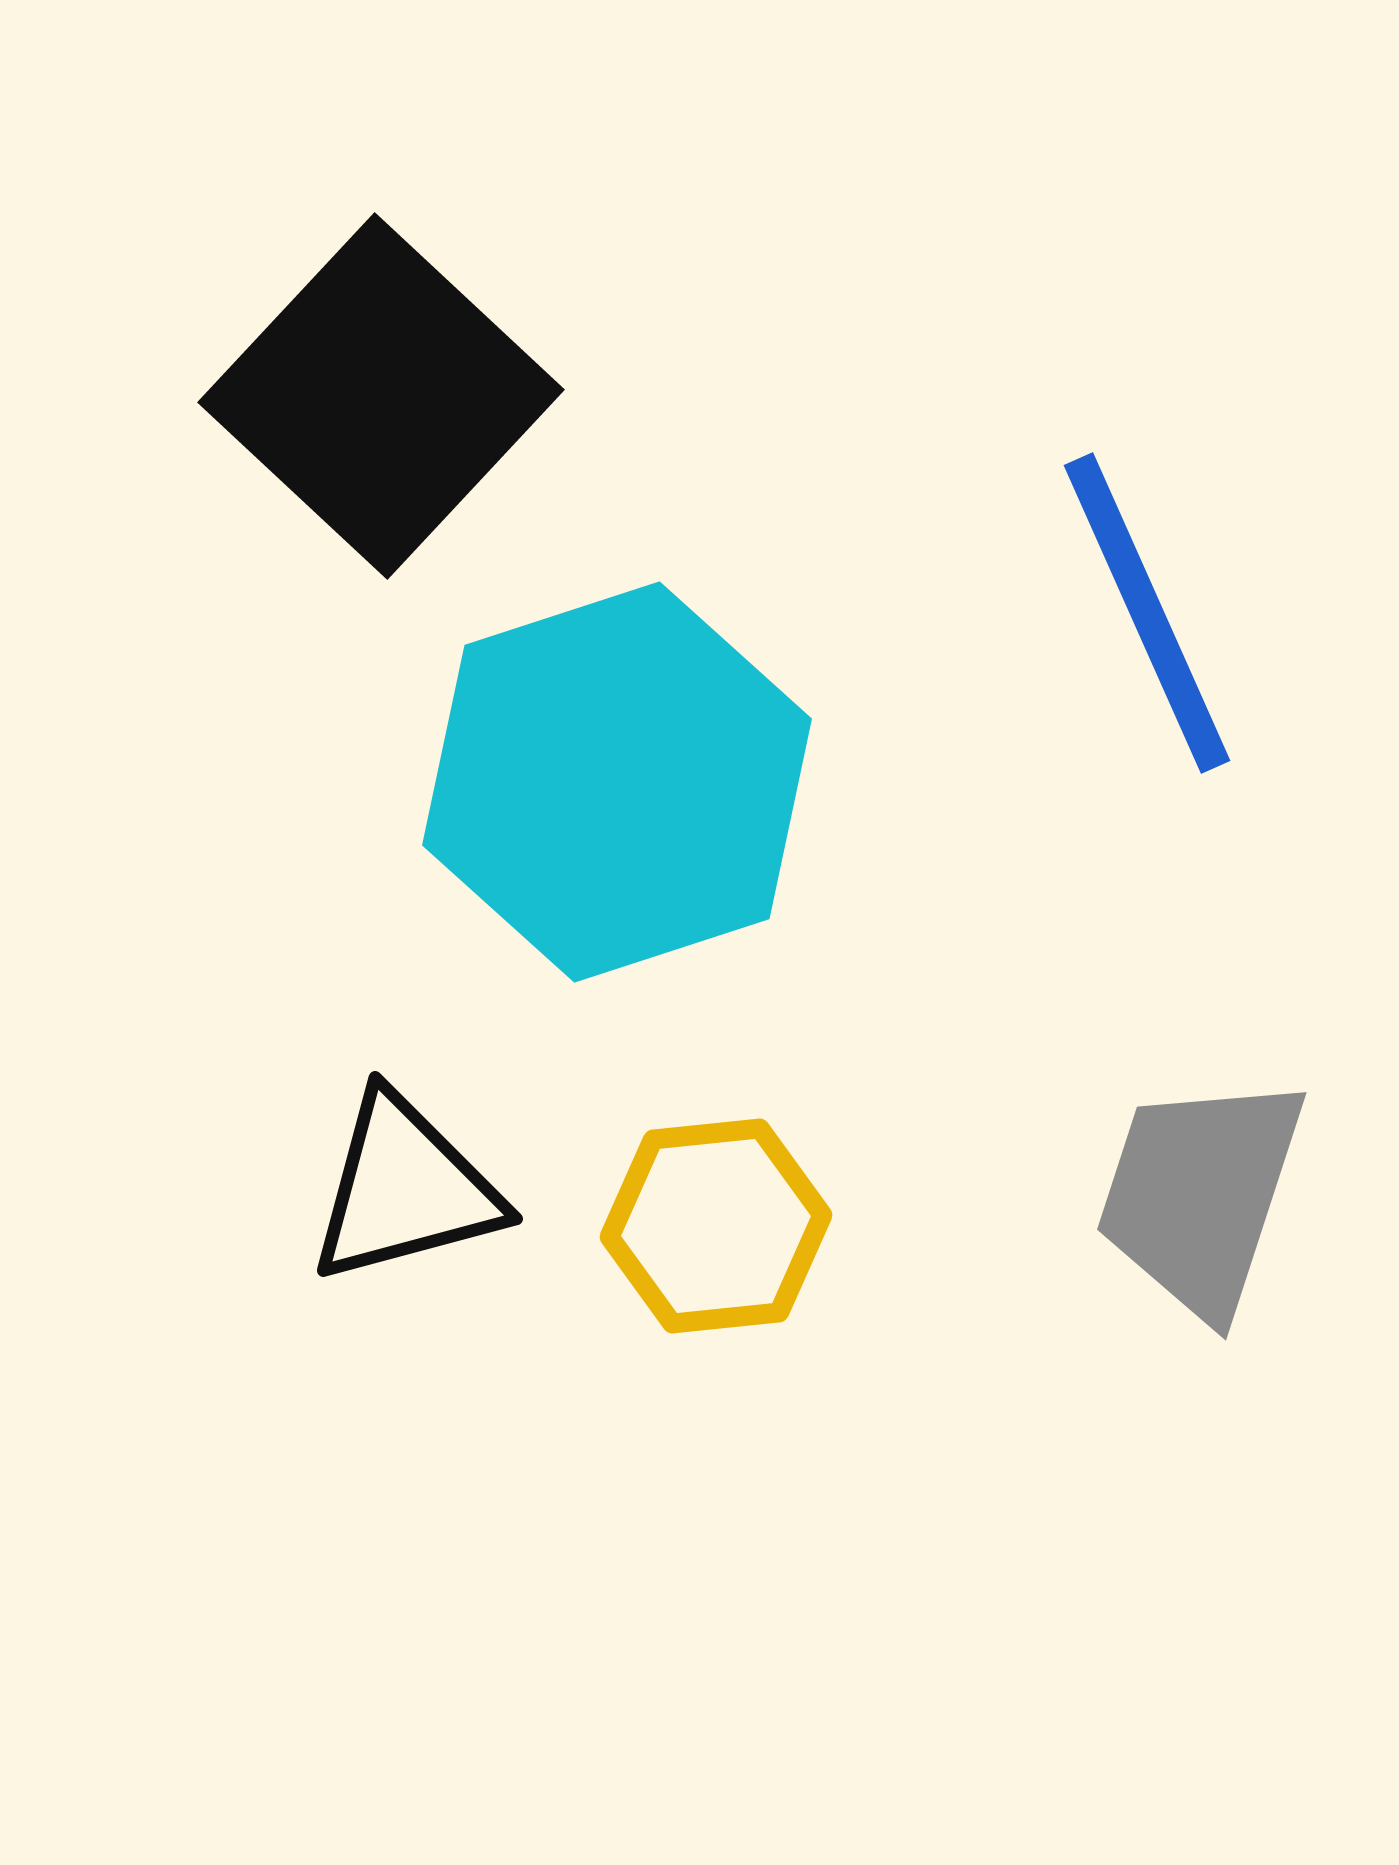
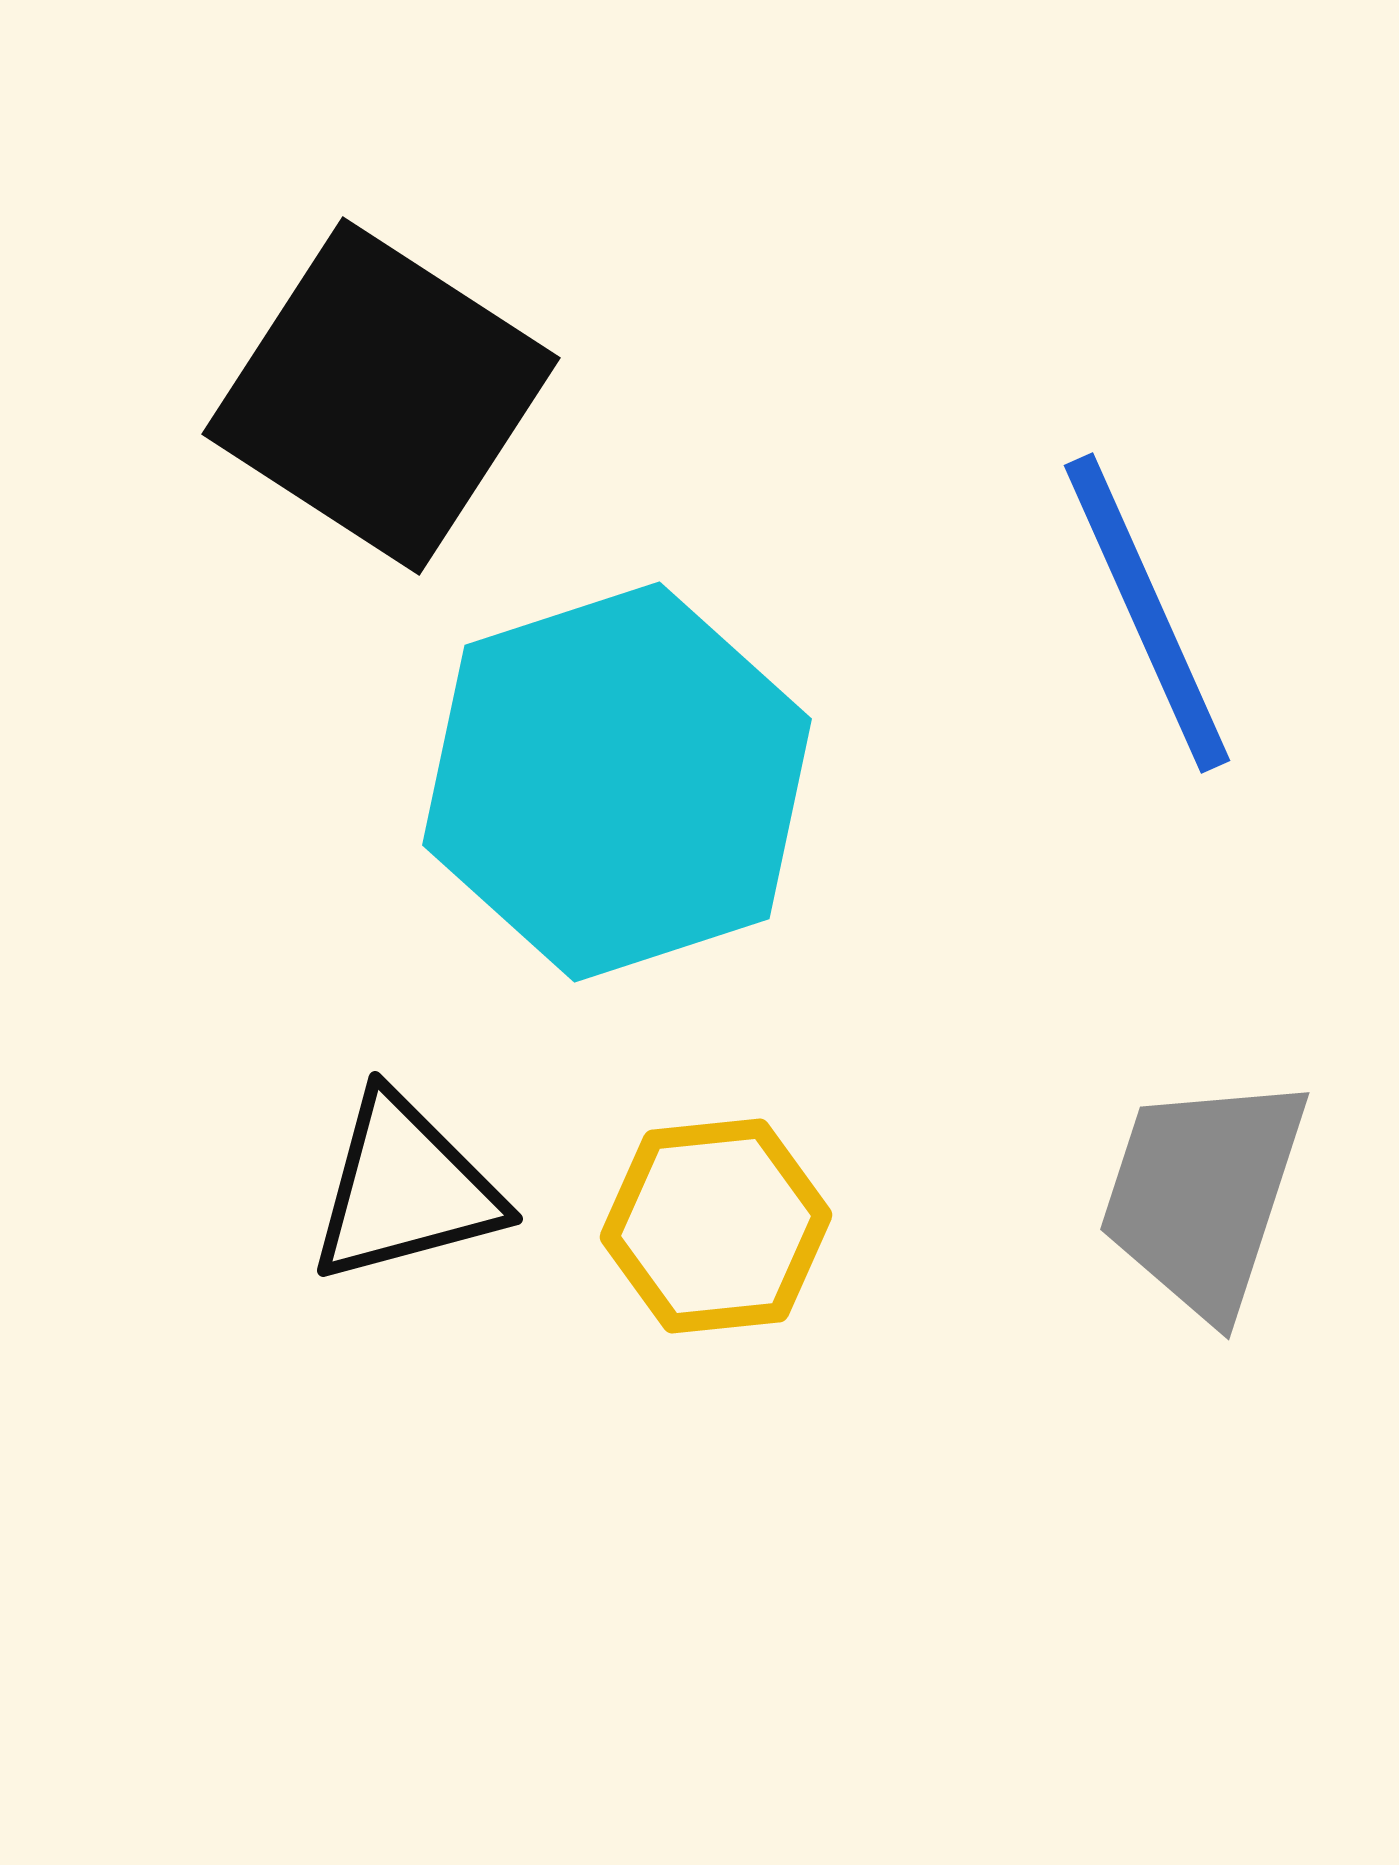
black square: rotated 10 degrees counterclockwise
gray trapezoid: moved 3 px right
